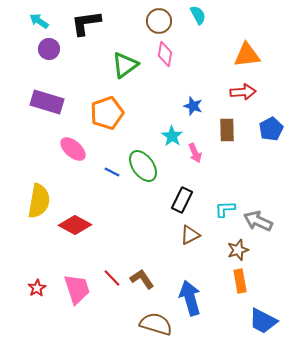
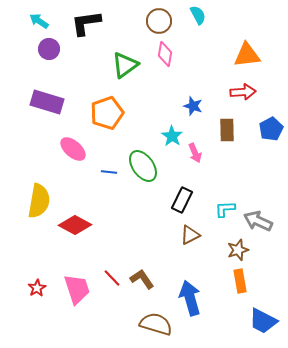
blue line: moved 3 px left; rotated 21 degrees counterclockwise
